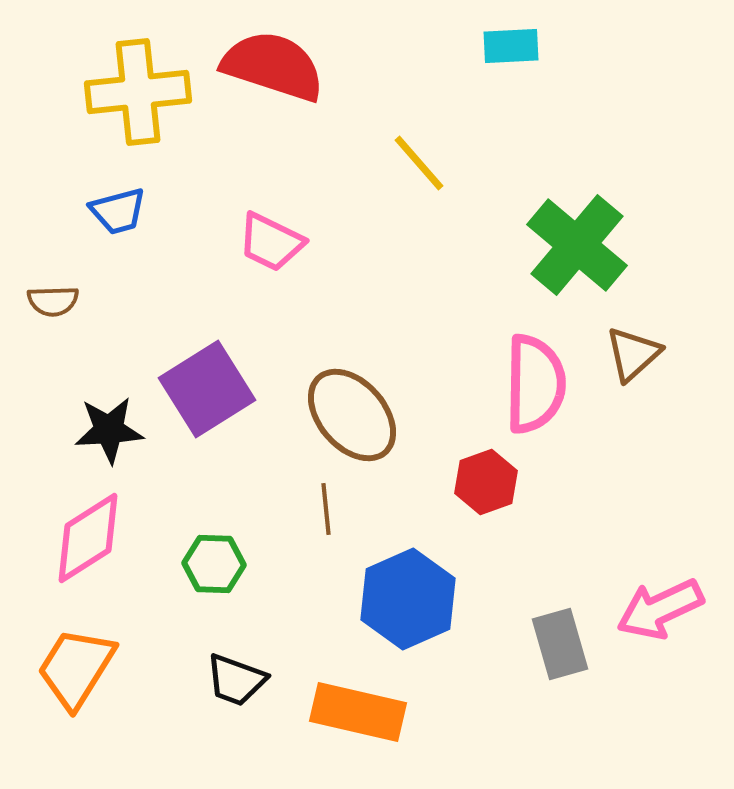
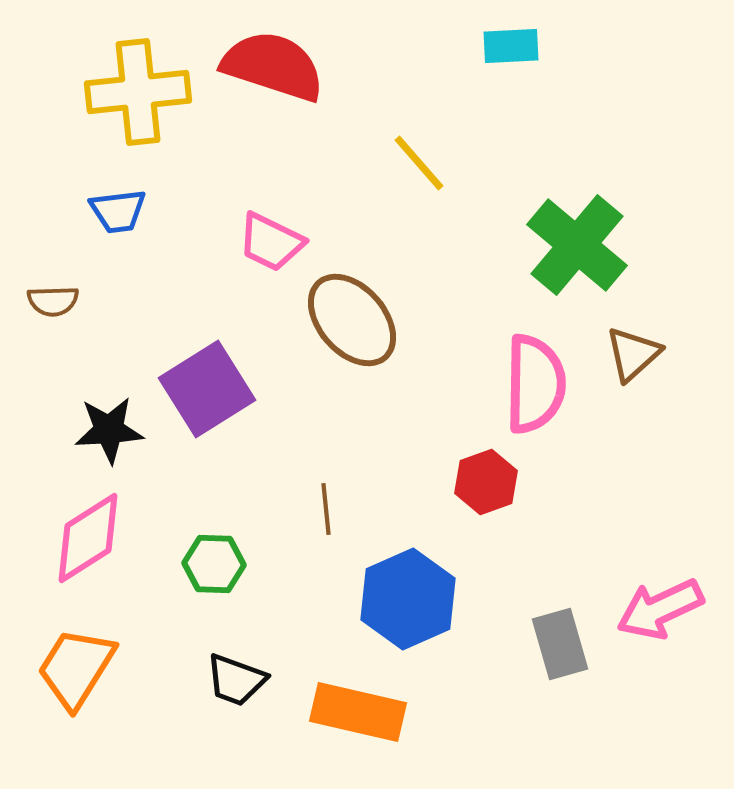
blue trapezoid: rotated 8 degrees clockwise
brown ellipse: moved 95 px up
